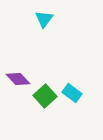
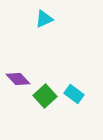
cyan triangle: rotated 30 degrees clockwise
cyan rectangle: moved 2 px right, 1 px down
